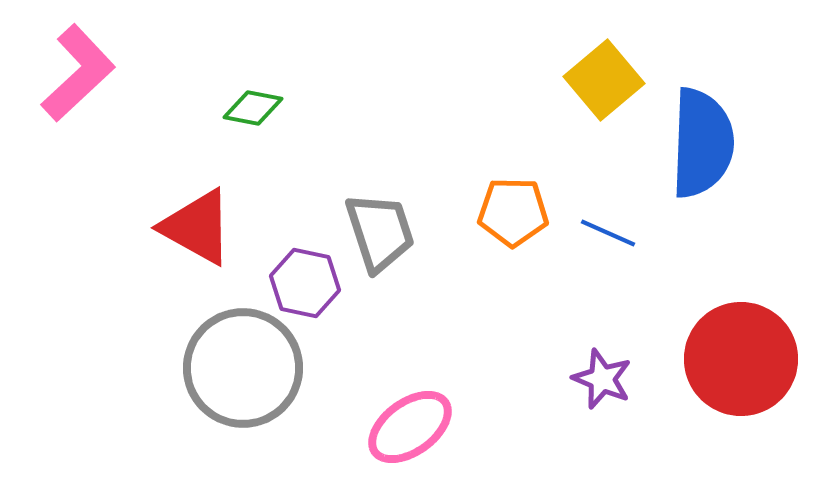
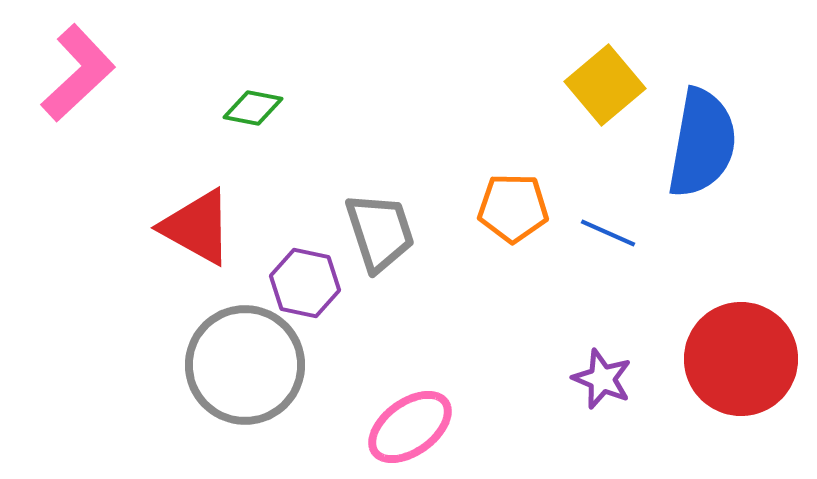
yellow square: moved 1 px right, 5 px down
blue semicircle: rotated 8 degrees clockwise
orange pentagon: moved 4 px up
gray circle: moved 2 px right, 3 px up
